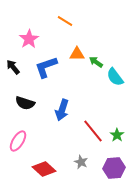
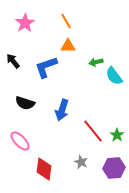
orange line: moved 1 px right; rotated 28 degrees clockwise
pink star: moved 4 px left, 16 px up
orange triangle: moved 9 px left, 8 px up
green arrow: rotated 48 degrees counterclockwise
black arrow: moved 6 px up
cyan semicircle: moved 1 px left, 1 px up
pink ellipse: moved 2 px right; rotated 75 degrees counterclockwise
red diamond: rotated 55 degrees clockwise
